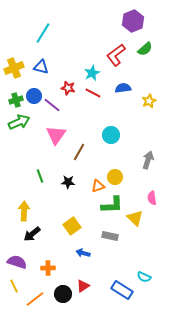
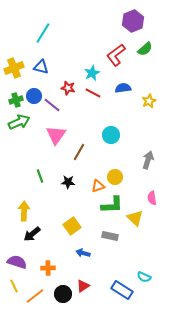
orange line: moved 3 px up
